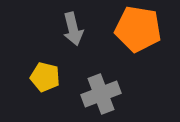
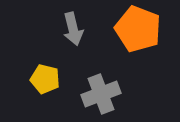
orange pentagon: rotated 12 degrees clockwise
yellow pentagon: moved 2 px down
